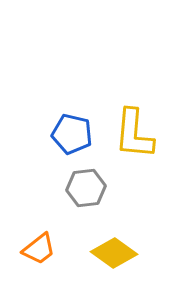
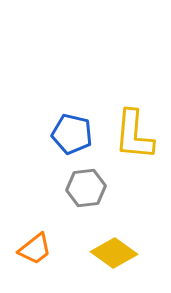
yellow L-shape: moved 1 px down
orange trapezoid: moved 4 px left
